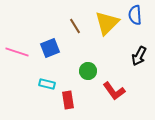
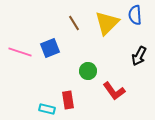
brown line: moved 1 px left, 3 px up
pink line: moved 3 px right
cyan rectangle: moved 25 px down
